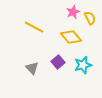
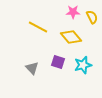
pink star: rotated 24 degrees clockwise
yellow semicircle: moved 2 px right, 1 px up
yellow line: moved 4 px right
purple square: rotated 32 degrees counterclockwise
